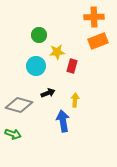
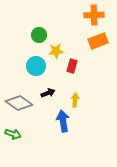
orange cross: moved 2 px up
yellow star: moved 1 px left, 1 px up
gray diamond: moved 2 px up; rotated 20 degrees clockwise
